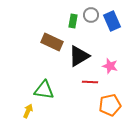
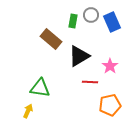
blue rectangle: moved 1 px down
brown rectangle: moved 1 px left, 3 px up; rotated 15 degrees clockwise
pink star: rotated 21 degrees clockwise
green triangle: moved 4 px left, 2 px up
